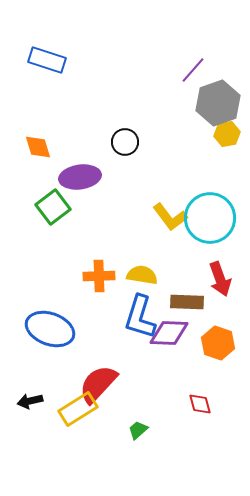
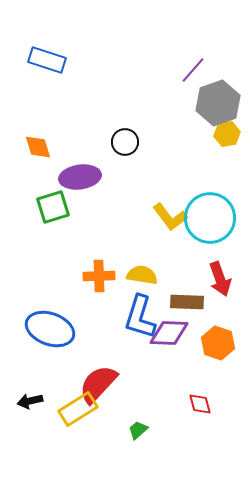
green square: rotated 20 degrees clockwise
